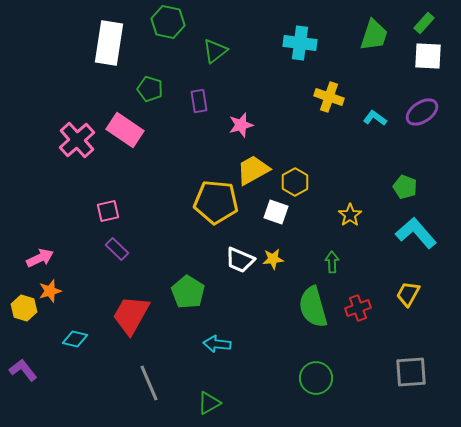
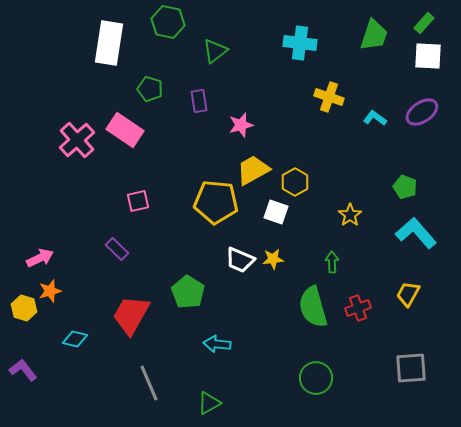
pink square at (108, 211): moved 30 px right, 10 px up
gray square at (411, 372): moved 4 px up
